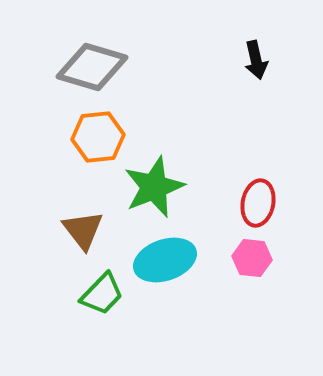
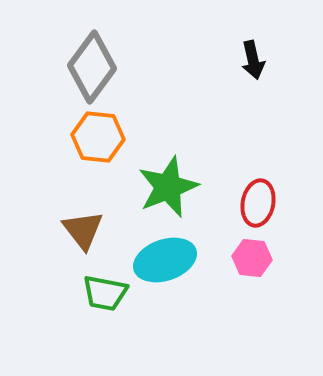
black arrow: moved 3 px left
gray diamond: rotated 70 degrees counterclockwise
orange hexagon: rotated 12 degrees clockwise
green star: moved 14 px right
green trapezoid: moved 3 px right, 1 px up; rotated 57 degrees clockwise
